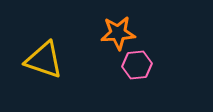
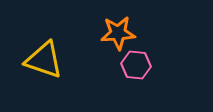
pink hexagon: moved 1 px left; rotated 12 degrees clockwise
